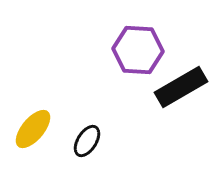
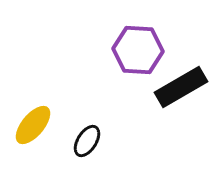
yellow ellipse: moved 4 px up
